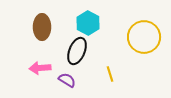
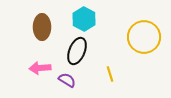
cyan hexagon: moved 4 px left, 4 px up
